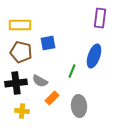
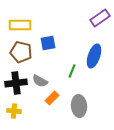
purple rectangle: rotated 48 degrees clockwise
yellow cross: moved 8 px left
